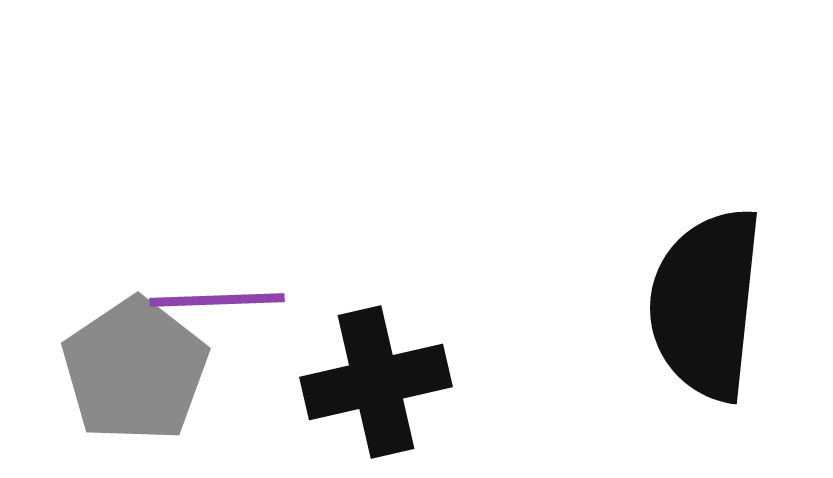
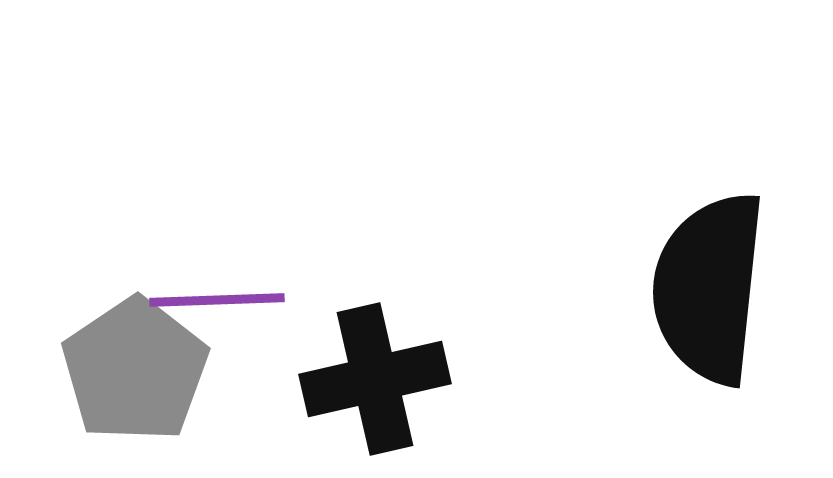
black semicircle: moved 3 px right, 16 px up
black cross: moved 1 px left, 3 px up
